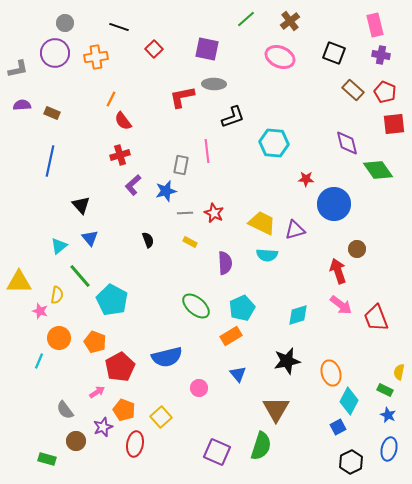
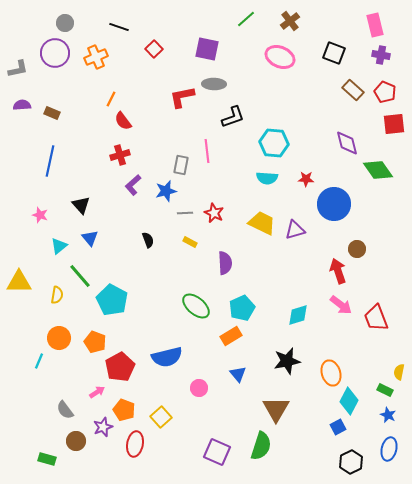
orange cross at (96, 57): rotated 15 degrees counterclockwise
cyan semicircle at (267, 255): moved 77 px up
pink star at (40, 311): moved 96 px up
